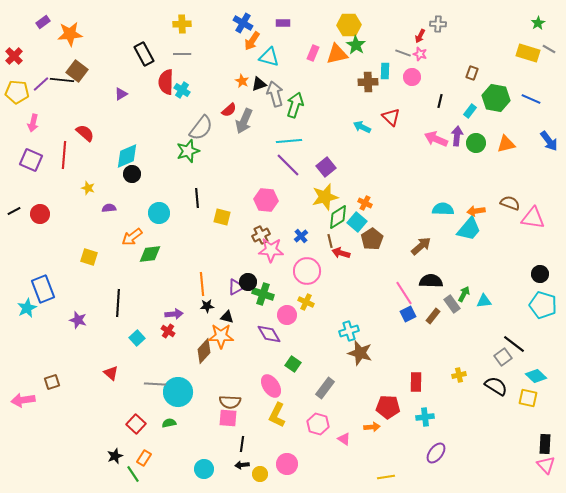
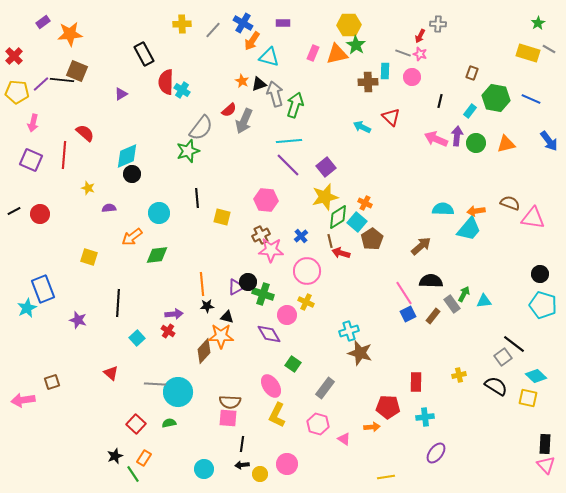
gray line at (182, 54): moved 31 px right, 24 px up; rotated 48 degrees counterclockwise
brown square at (77, 71): rotated 15 degrees counterclockwise
green diamond at (150, 254): moved 7 px right, 1 px down
